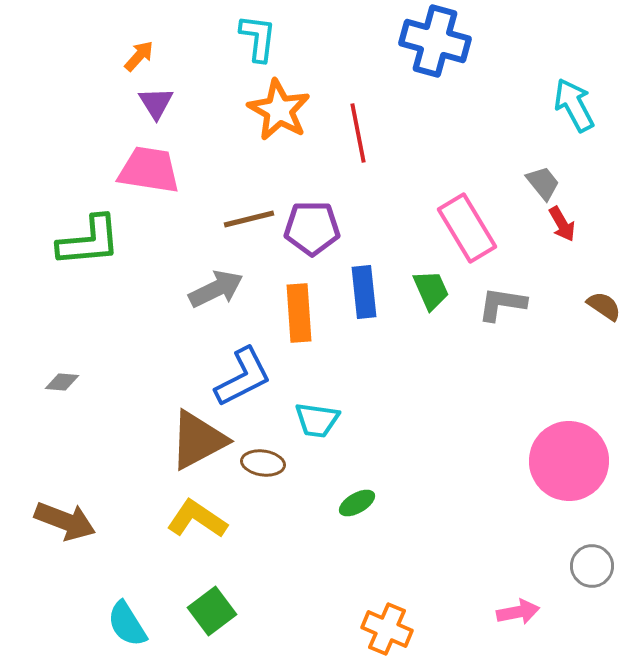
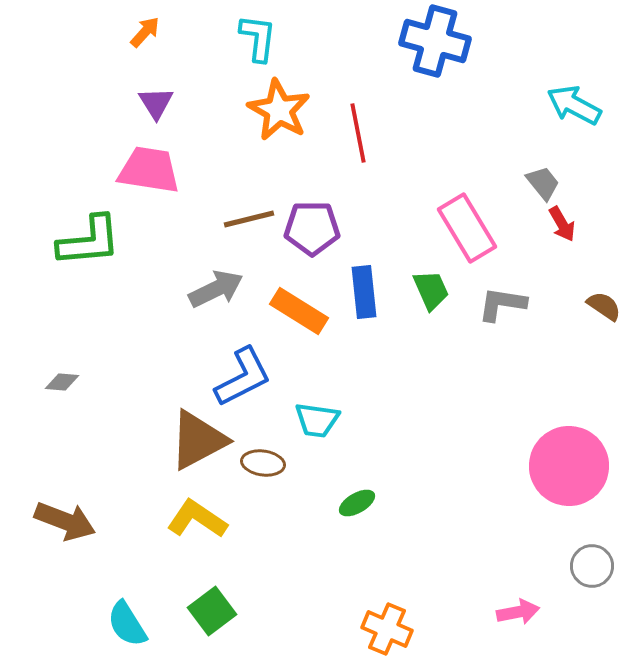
orange arrow: moved 6 px right, 24 px up
cyan arrow: rotated 34 degrees counterclockwise
orange rectangle: moved 2 px up; rotated 54 degrees counterclockwise
pink circle: moved 5 px down
